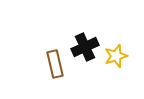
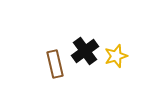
black cross: moved 4 px down; rotated 12 degrees counterclockwise
